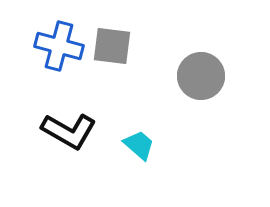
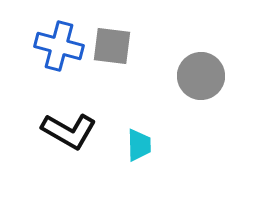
cyan trapezoid: rotated 48 degrees clockwise
